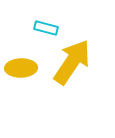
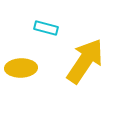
yellow arrow: moved 13 px right, 1 px up
